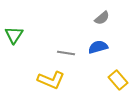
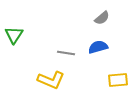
yellow rectangle: rotated 54 degrees counterclockwise
